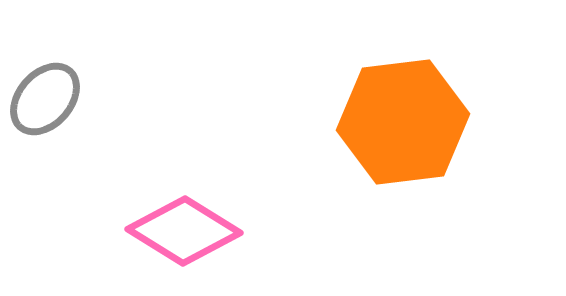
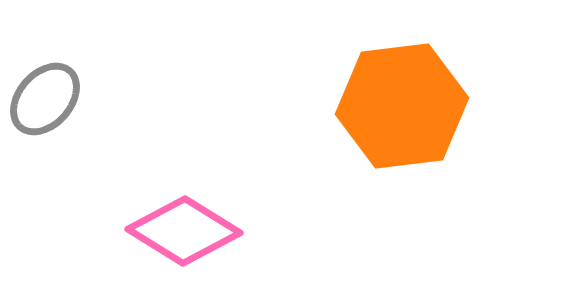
orange hexagon: moved 1 px left, 16 px up
